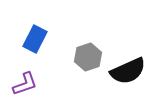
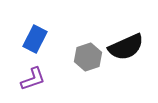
black semicircle: moved 2 px left, 24 px up
purple L-shape: moved 8 px right, 5 px up
